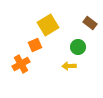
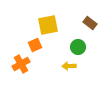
yellow square: rotated 20 degrees clockwise
